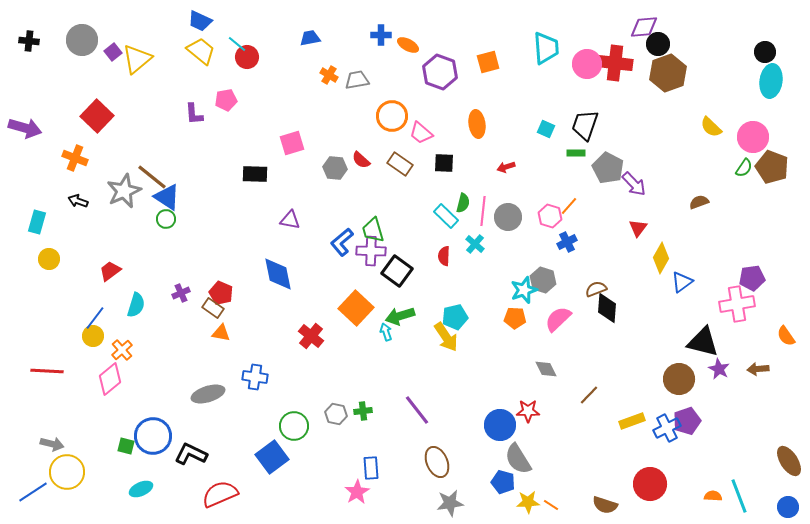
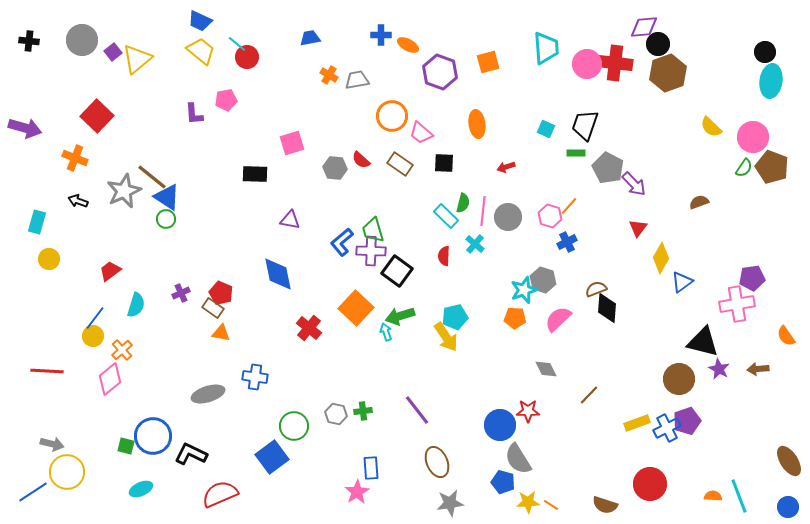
red cross at (311, 336): moved 2 px left, 8 px up
yellow rectangle at (632, 421): moved 5 px right, 2 px down
